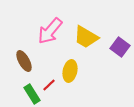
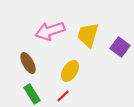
pink arrow: rotated 32 degrees clockwise
yellow trapezoid: moved 2 px right, 2 px up; rotated 76 degrees clockwise
brown ellipse: moved 4 px right, 2 px down
yellow ellipse: rotated 20 degrees clockwise
red line: moved 14 px right, 11 px down
